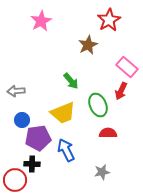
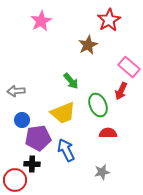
pink rectangle: moved 2 px right
